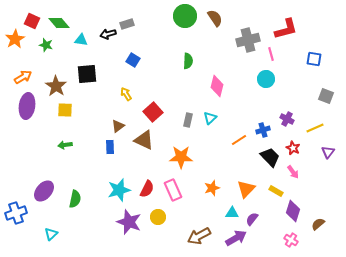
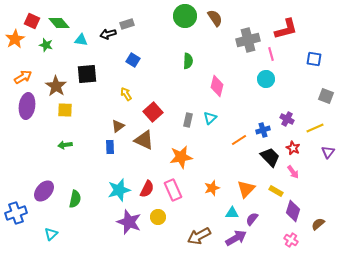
orange star at (181, 157): rotated 10 degrees counterclockwise
